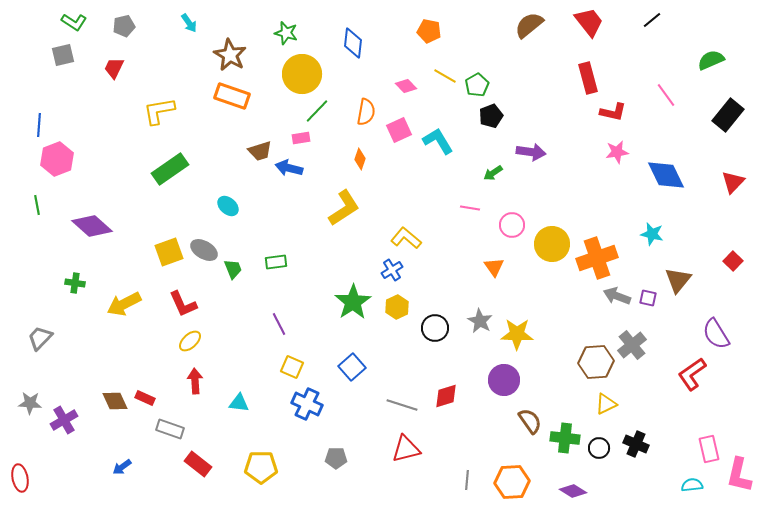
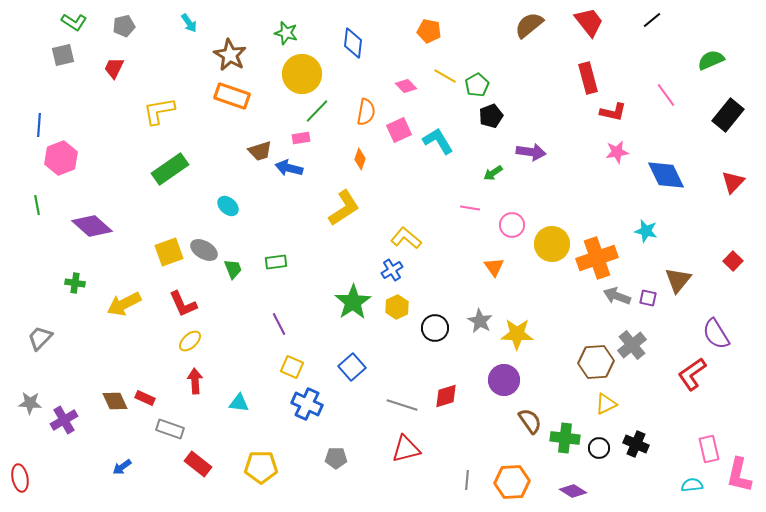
pink hexagon at (57, 159): moved 4 px right, 1 px up
cyan star at (652, 234): moved 6 px left, 3 px up
